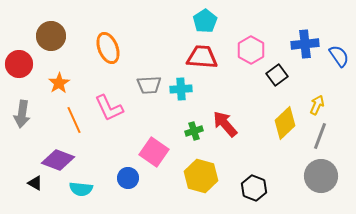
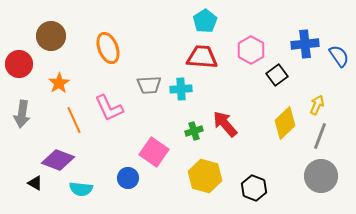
yellow hexagon: moved 4 px right
